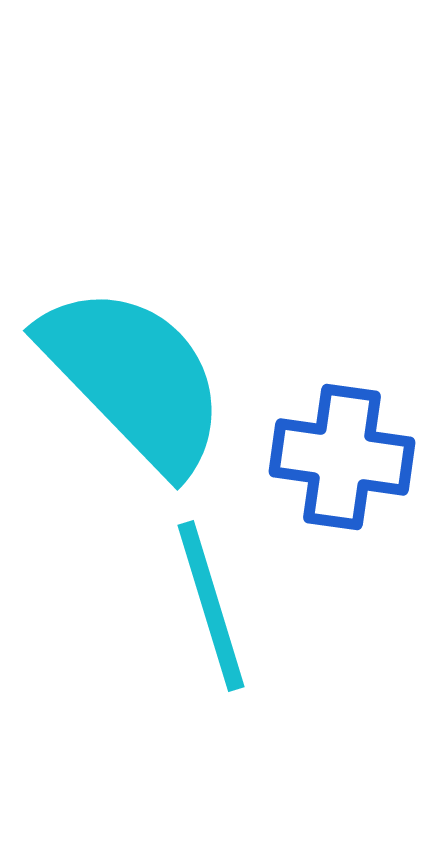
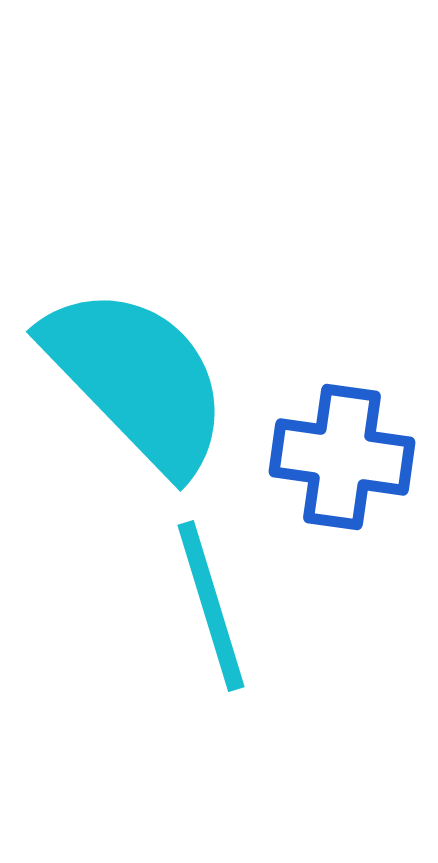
cyan semicircle: moved 3 px right, 1 px down
